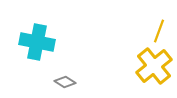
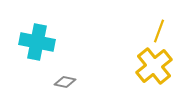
gray diamond: rotated 20 degrees counterclockwise
